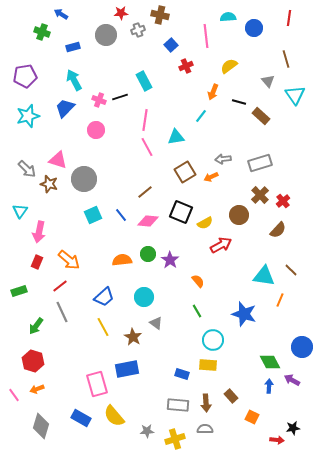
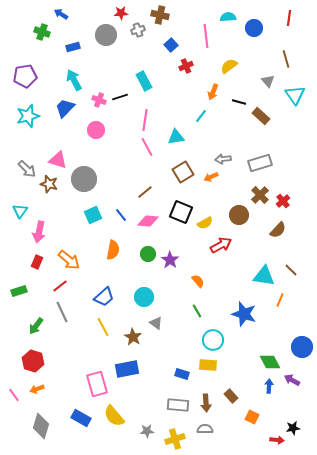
brown square at (185, 172): moved 2 px left
orange semicircle at (122, 260): moved 9 px left, 10 px up; rotated 108 degrees clockwise
